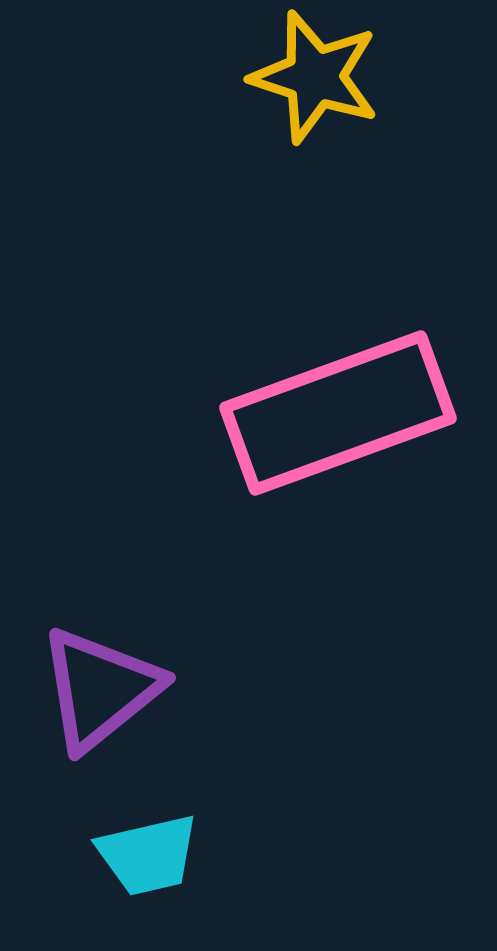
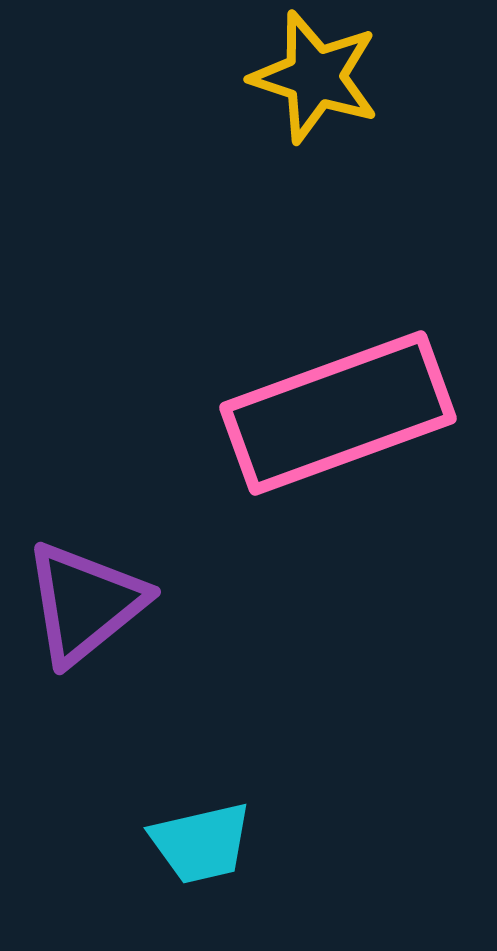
purple triangle: moved 15 px left, 86 px up
cyan trapezoid: moved 53 px right, 12 px up
